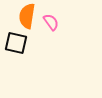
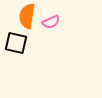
pink semicircle: rotated 102 degrees clockwise
